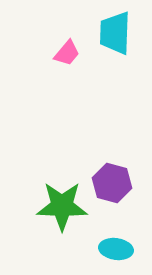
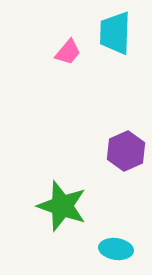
pink trapezoid: moved 1 px right, 1 px up
purple hexagon: moved 14 px right, 32 px up; rotated 21 degrees clockwise
green star: rotated 18 degrees clockwise
